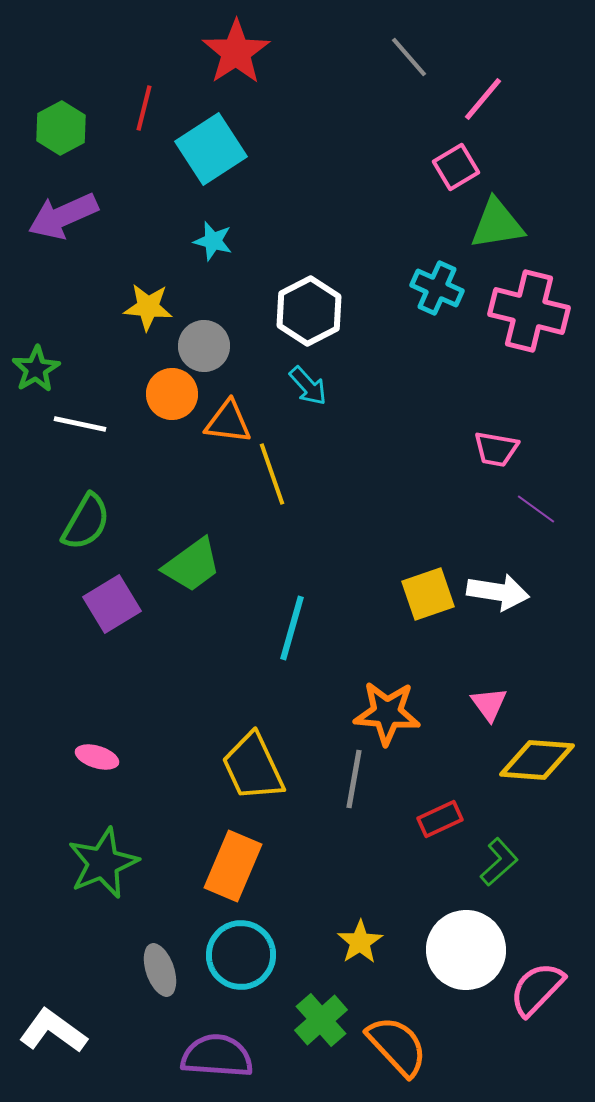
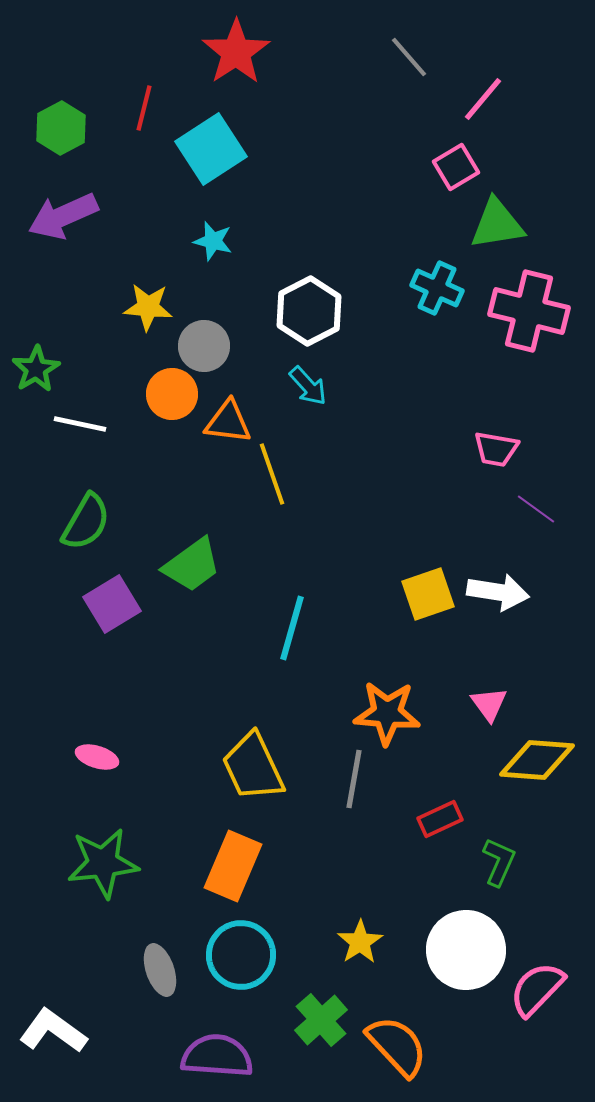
green L-shape at (499, 862): rotated 24 degrees counterclockwise
green star at (103, 863): rotated 16 degrees clockwise
